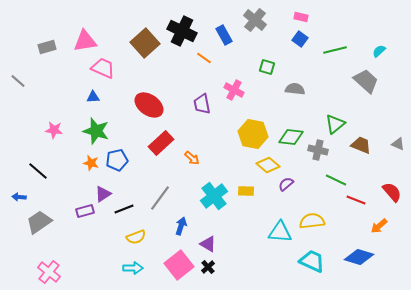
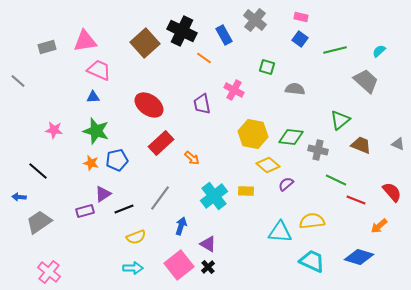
pink trapezoid at (103, 68): moved 4 px left, 2 px down
green triangle at (335, 124): moved 5 px right, 4 px up
